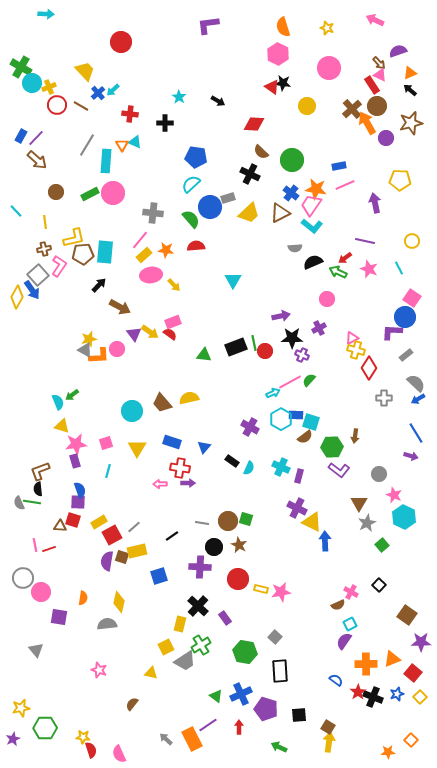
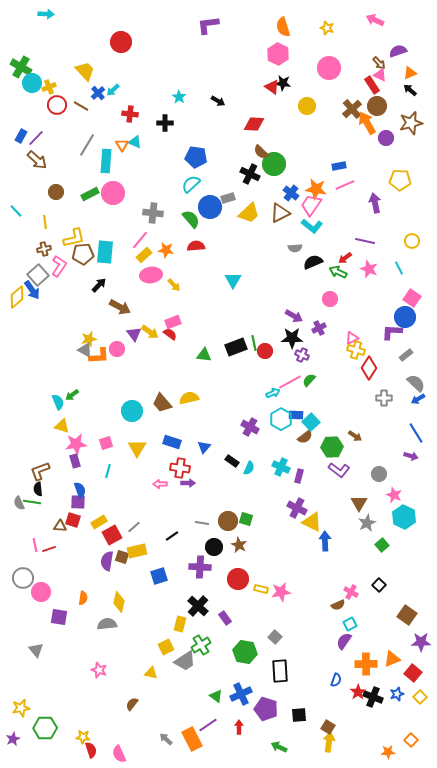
green circle at (292, 160): moved 18 px left, 4 px down
yellow diamond at (17, 297): rotated 20 degrees clockwise
pink circle at (327, 299): moved 3 px right
purple arrow at (281, 316): moved 13 px right; rotated 42 degrees clockwise
cyan square at (311, 422): rotated 30 degrees clockwise
brown arrow at (355, 436): rotated 64 degrees counterclockwise
blue semicircle at (336, 680): rotated 72 degrees clockwise
